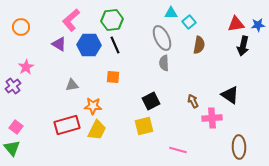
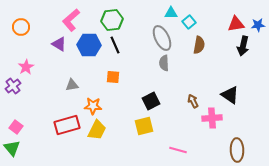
brown ellipse: moved 2 px left, 3 px down
